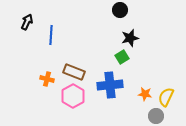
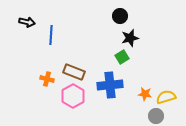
black circle: moved 6 px down
black arrow: rotated 77 degrees clockwise
yellow semicircle: rotated 48 degrees clockwise
